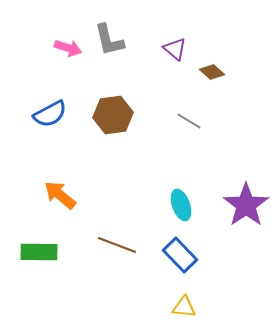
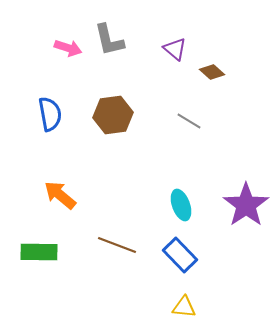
blue semicircle: rotated 72 degrees counterclockwise
